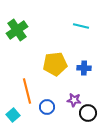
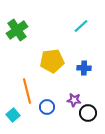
cyan line: rotated 56 degrees counterclockwise
yellow pentagon: moved 3 px left, 3 px up
